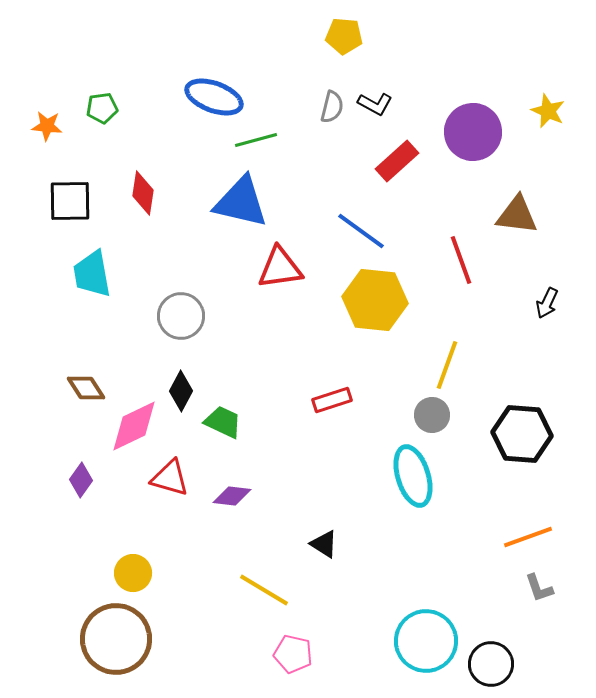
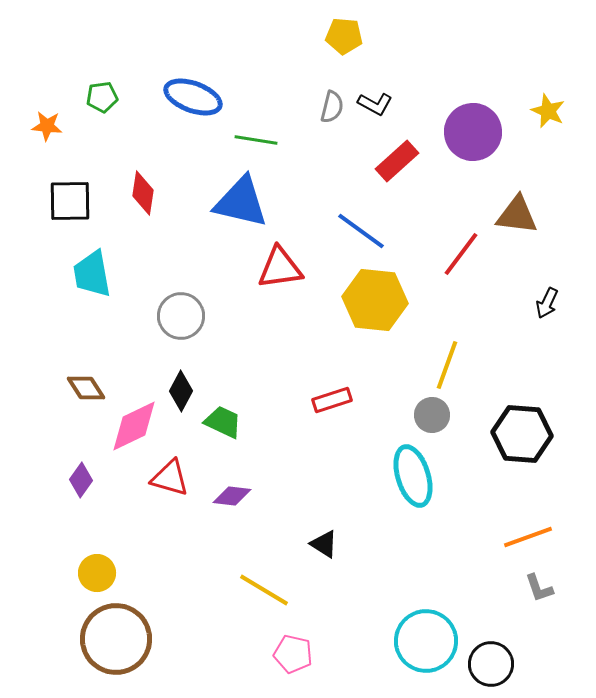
blue ellipse at (214, 97): moved 21 px left
green pentagon at (102, 108): moved 11 px up
green line at (256, 140): rotated 24 degrees clockwise
red line at (461, 260): moved 6 px up; rotated 57 degrees clockwise
yellow circle at (133, 573): moved 36 px left
